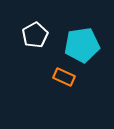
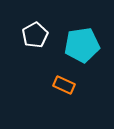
orange rectangle: moved 8 px down
